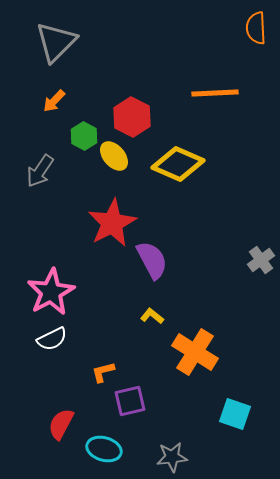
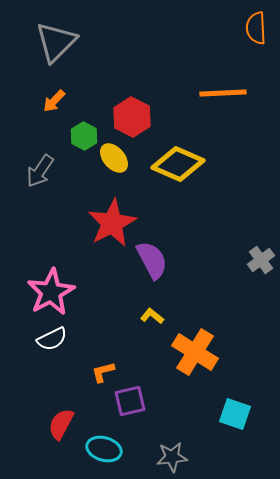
orange line: moved 8 px right
yellow ellipse: moved 2 px down
